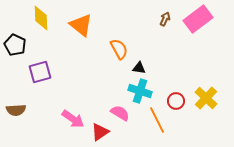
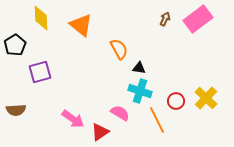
black pentagon: rotated 15 degrees clockwise
